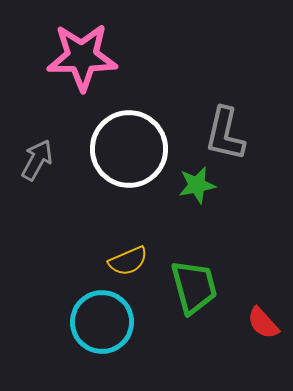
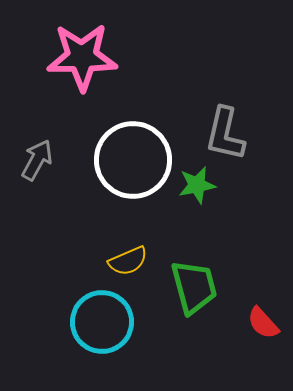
white circle: moved 4 px right, 11 px down
